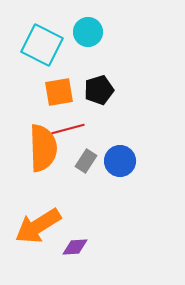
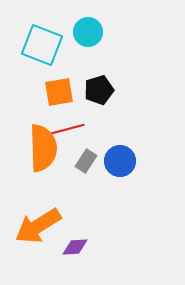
cyan square: rotated 6 degrees counterclockwise
